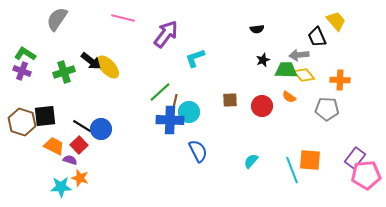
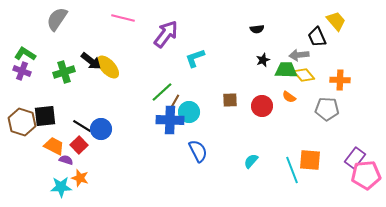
green line: moved 2 px right
brown line: rotated 16 degrees clockwise
purple semicircle: moved 4 px left
